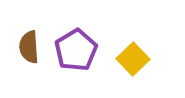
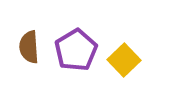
yellow square: moved 9 px left, 1 px down
